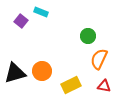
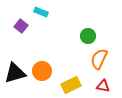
purple square: moved 5 px down
red triangle: moved 1 px left
